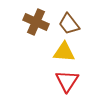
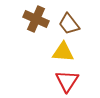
brown cross: moved 3 px up
yellow triangle: moved 1 px left
